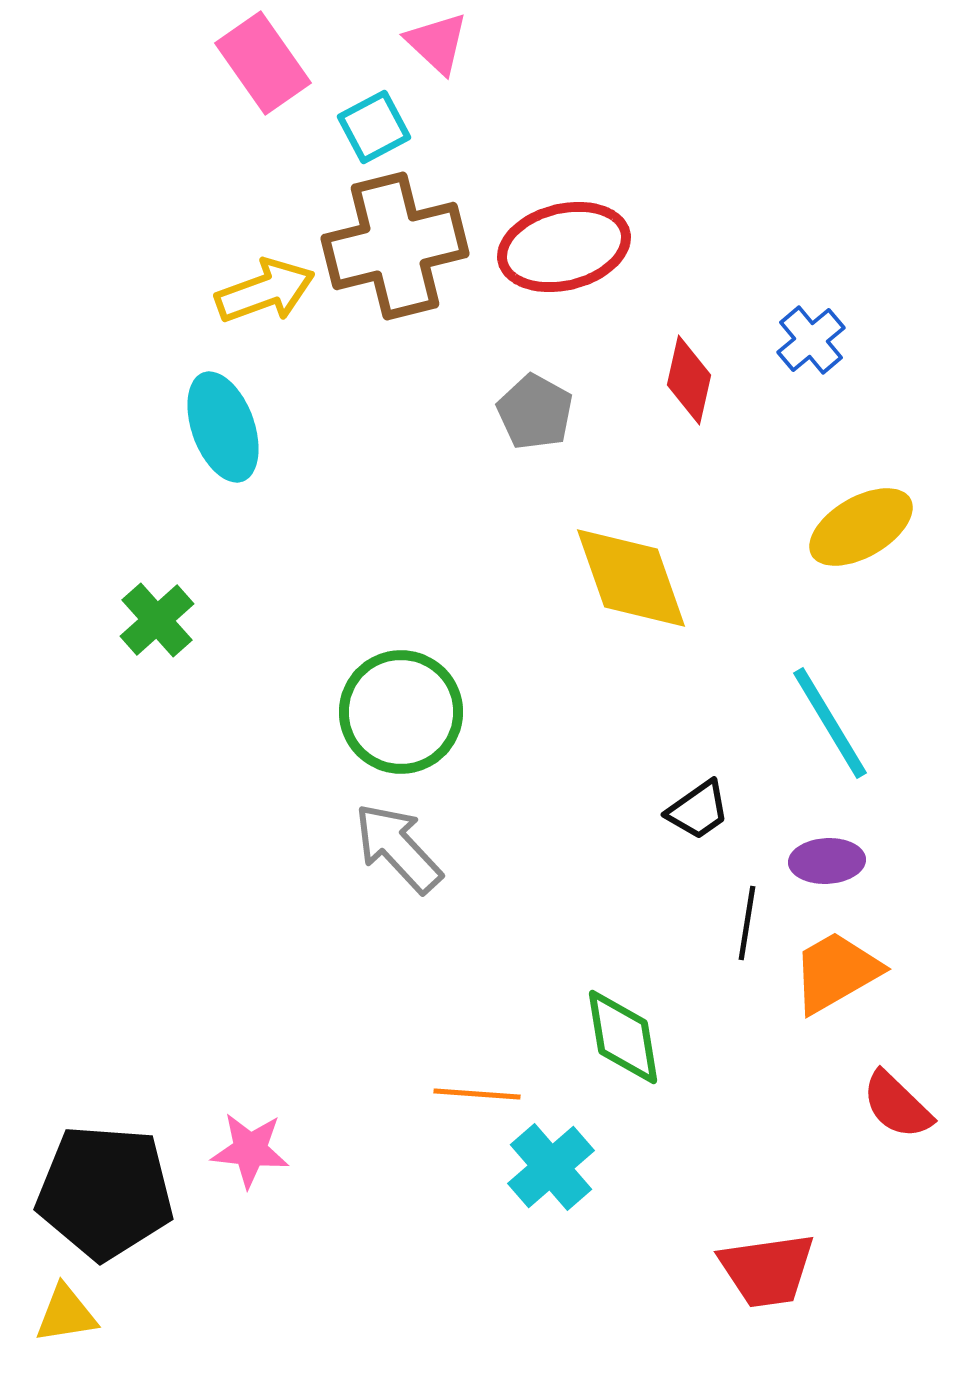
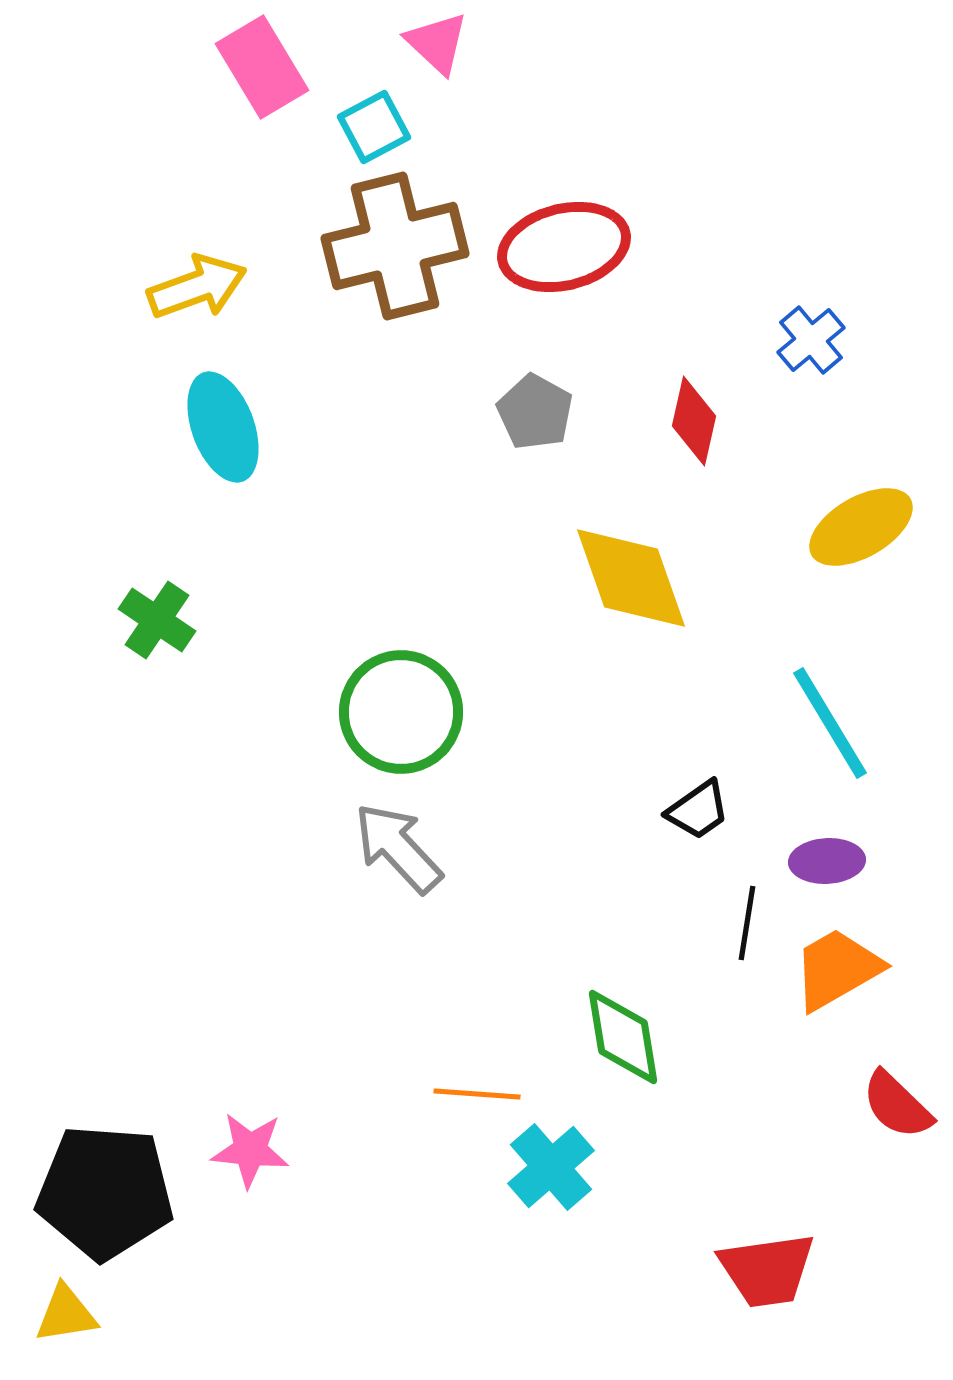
pink rectangle: moved 1 px left, 4 px down; rotated 4 degrees clockwise
yellow arrow: moved 68 px left, 4 px up
red diamond: moved 5 px right, 41 px down
green cross: rotated 14 degrees counterclockwise
orange trapezoid: moved 1 px right, 3 px up
